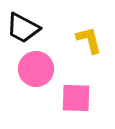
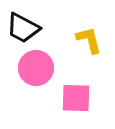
pink circle: moved 1 px up
